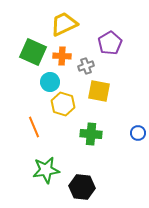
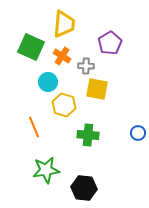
yellow trapezoid: rotated 120 degrees clockwise
green square: moved 2 px left, 5 px up
orange cross: rotated 30 degrees clockwise
gray cross: rotated 21 degrees clockwise
cyan circle: moved 2 px left
yellow square: moved 2 px left, 2 px up
yellow hexagon: moved 1 px right, 1 px down
green cross: moved 3 px left, 1 px down
black hexagon: moved 2 px right, 1 px down
